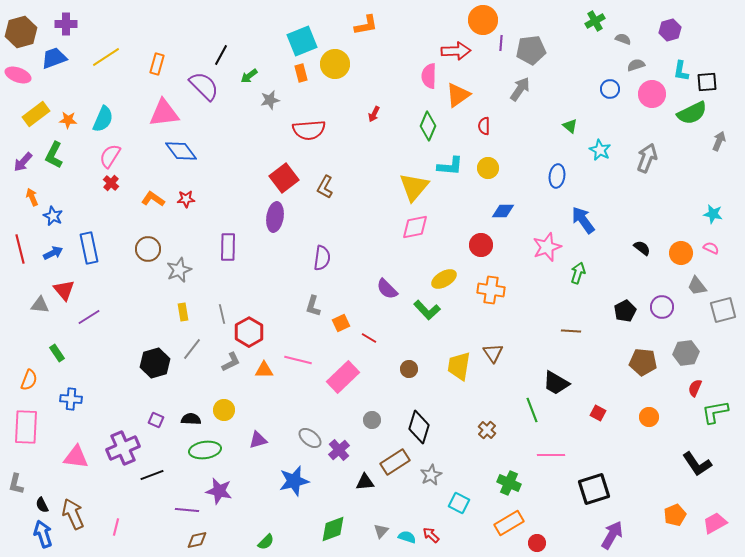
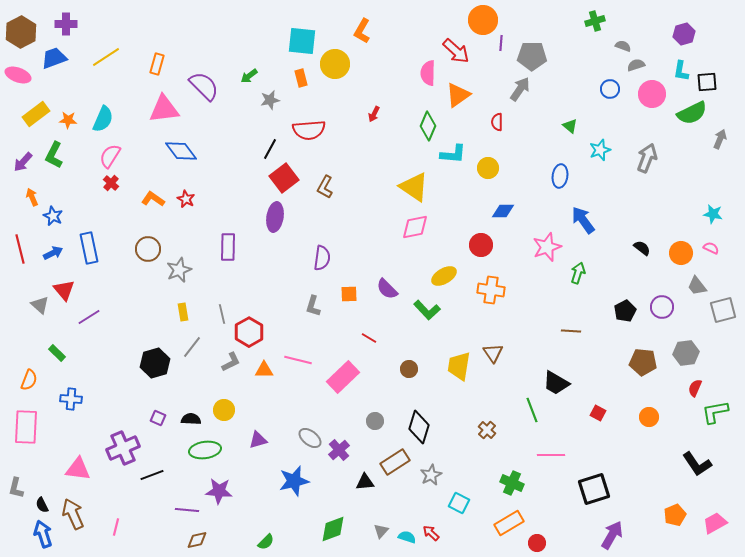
green cross at (595, 21): rotated 12 degrees clockwise
orange L-shape at (366, 25): moved 4 px left, 6 px down; rotated 130 degrees clockwise
purple hexagon at (670, 30): moved 14 px right, 4 px down
brown hexagon at (21, 32): rotated 12 degrees counterclockwise
gray semicircle at (623, 39): moved 7 px down
cyan square at (302, 41): rotated 28 degrees clockwise
gray pentagon at (531, 50): moved 1 px right, 6 px down; rotated 8 degrees clockwise
red arrow at (456, 51): rotated 44 degrees clockwise
black line at (221, 55): moved 49 px right, 94 px down
orange rectangle at (301, 73): moved 5 px down
pink semicircle at (429, 76): moved 1 px left, 3 px up
pink triangle at (164, 113): moved 4 px up
red semicircle at (484, 126): moved 13 px right, 4 px up
gray arrow at (719, 141): moved 1 px right, 2 px up
cyan star at (600, 150): rotated 25 degrees clockwise
cyan L-shape at (450, 166): moved 3 px right, 12 px up
blue ellipse at (557, 176): moved 3 px right
yellow triangle at (414, 187): rotated 36 degrees counterclockwise
red star at (186, 199): rotated 30 degrees clockwise
yellow ellipse at (444, 279): moved 3 px up
gray triangle at (40, 305): rotated 36 degrees clockwise
orange square at (341, 323): moved 8 px right, 29 px up; rotated 24 degrees clockwise
gray line at (192, 349): moved 2 px up
green rectangle at (57, 353): rotated 12 degrees counterclockwise
purple square at (156, 420): moved 2 px right, 2 px up
gray circle at (372, 420): moved 3 px right, 1 px down
pink triangle at (76, 457): moved 2 px right, 12 px down
green cross at (509, 483): moved 3 px right
gray L-shape at (16, 484): moved 4 px down
purple star at (219, 491): rotated 8 degrees counterclockwise
red arrow at (431, 535): moved 2 px up
